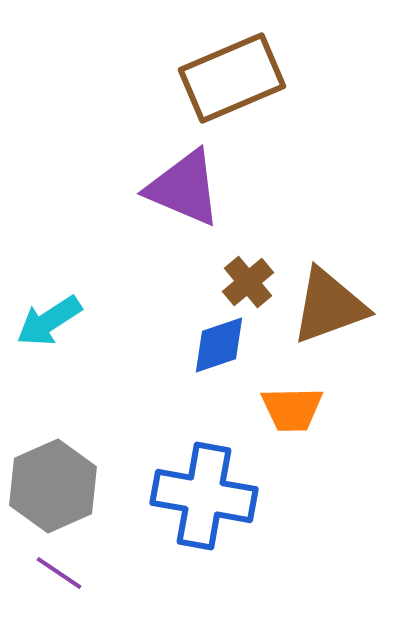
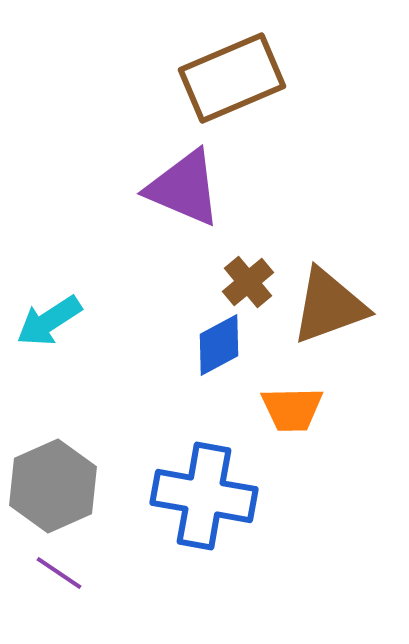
blue diamond: rotated 10 degrees counterclockwise
